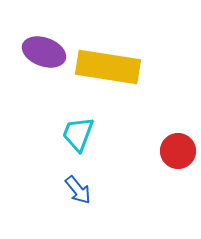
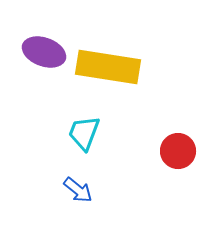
cyan trapezoid: moved 6 px right, 1 px up
blue arrow: rotated 12 degrees counterclockwise
